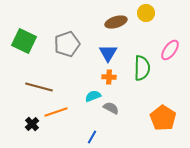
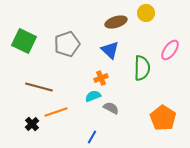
blue triangle: moved 2 px right, 3 px up; rotated 18 degrees counterclockwise
orange cross: moved 8 px left, 1 px down; rotated 24 degrees counterclockwise
